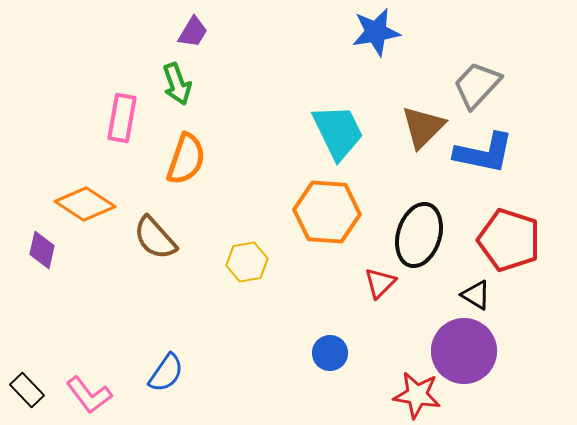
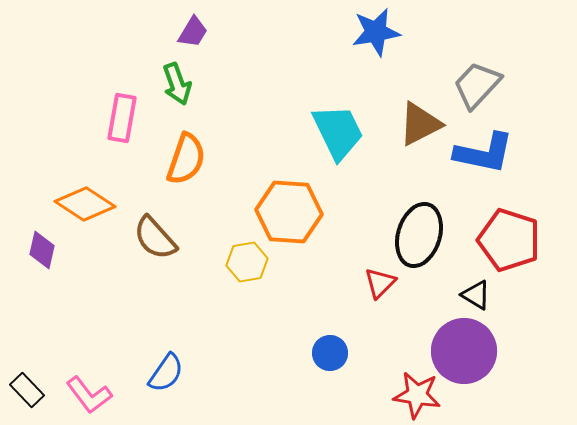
brown triangle: moved 3 px left, 3 px up; rotated 18 degrees clockwise
orange hexagon: moved 38 px left
